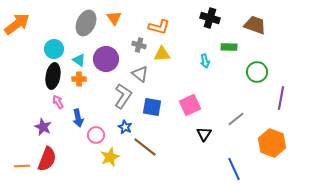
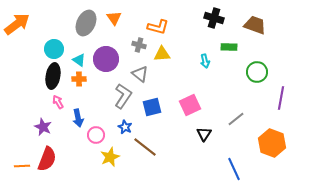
black cross: moved 4 px right
orange L-shape: moved 1 px left
blue square: rotated 24 degrees counterclockwise
